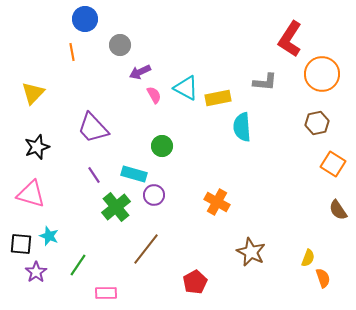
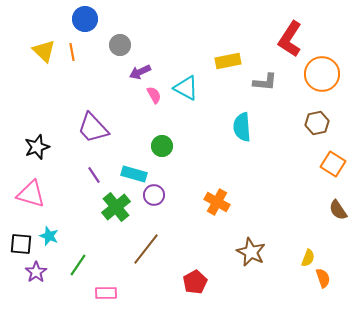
yellow triangle: moved 11 px right, 42 px up; rotated 30 degrees counterclockwise
yellow rectangle: moved 10 px right, 37 px up
